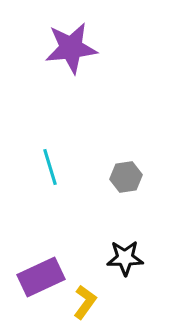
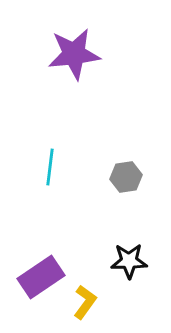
purple star: moved 3 px right, 6 px down
cyan line: rotated 24 degrees clockwise
black star: moved 4 px right, 3 px down
purple rectangle: rotated 9 degrees counterclockwise
